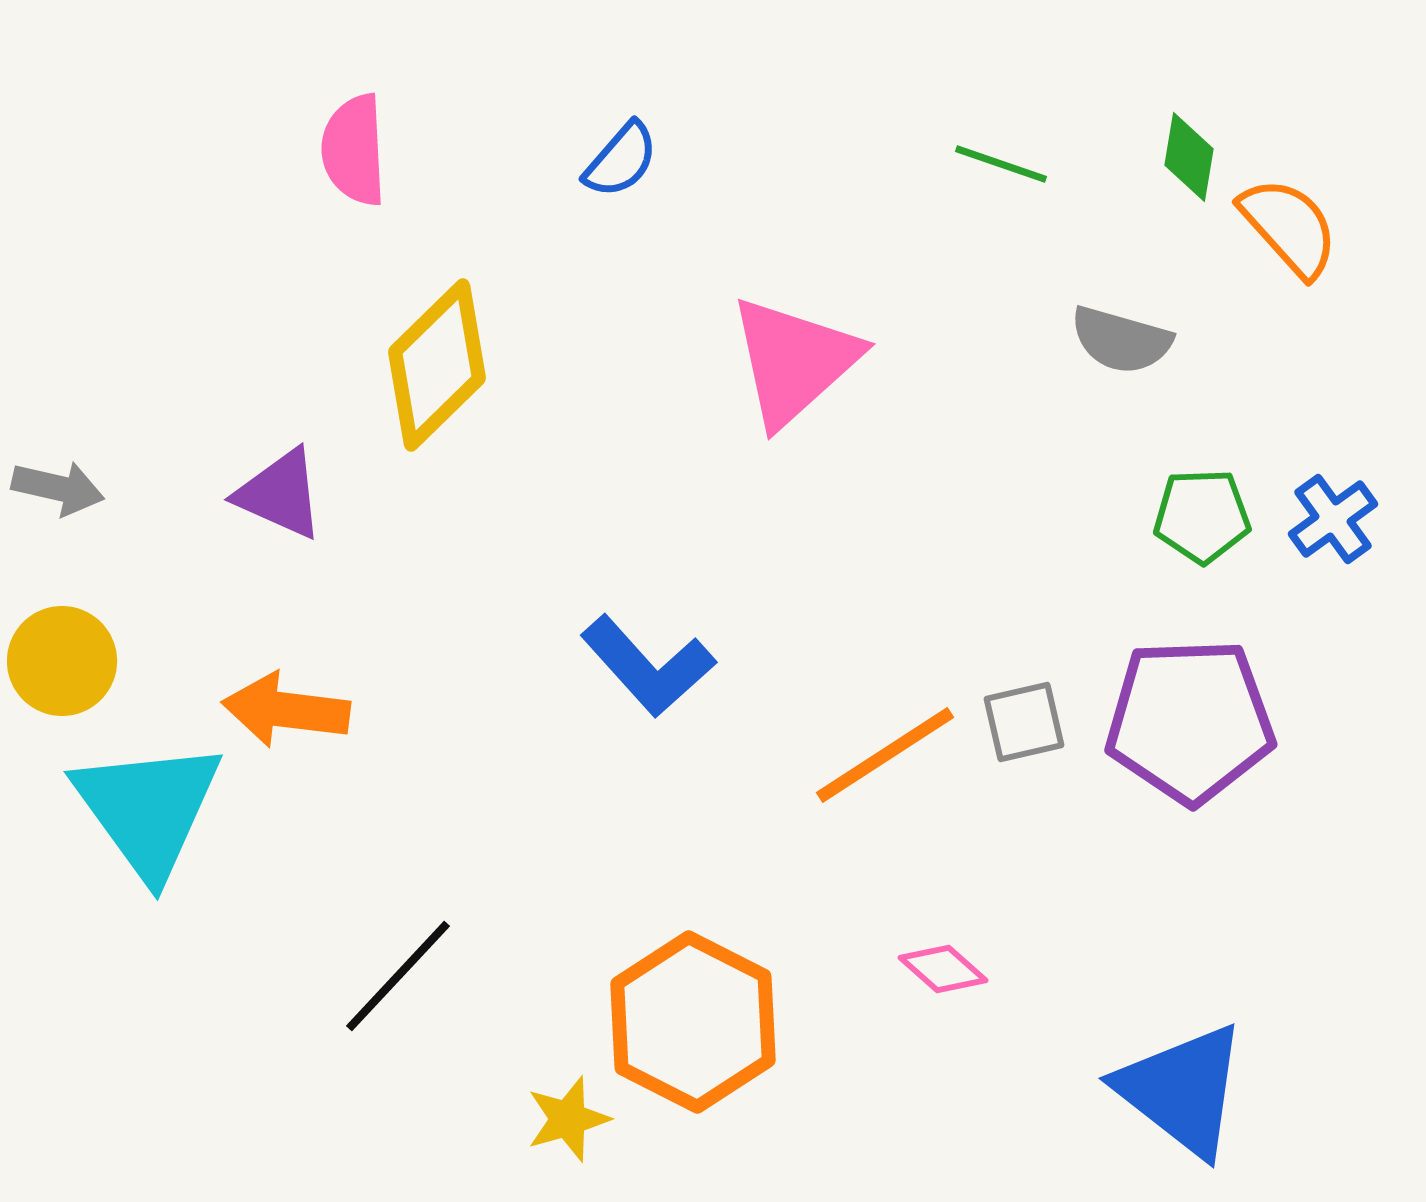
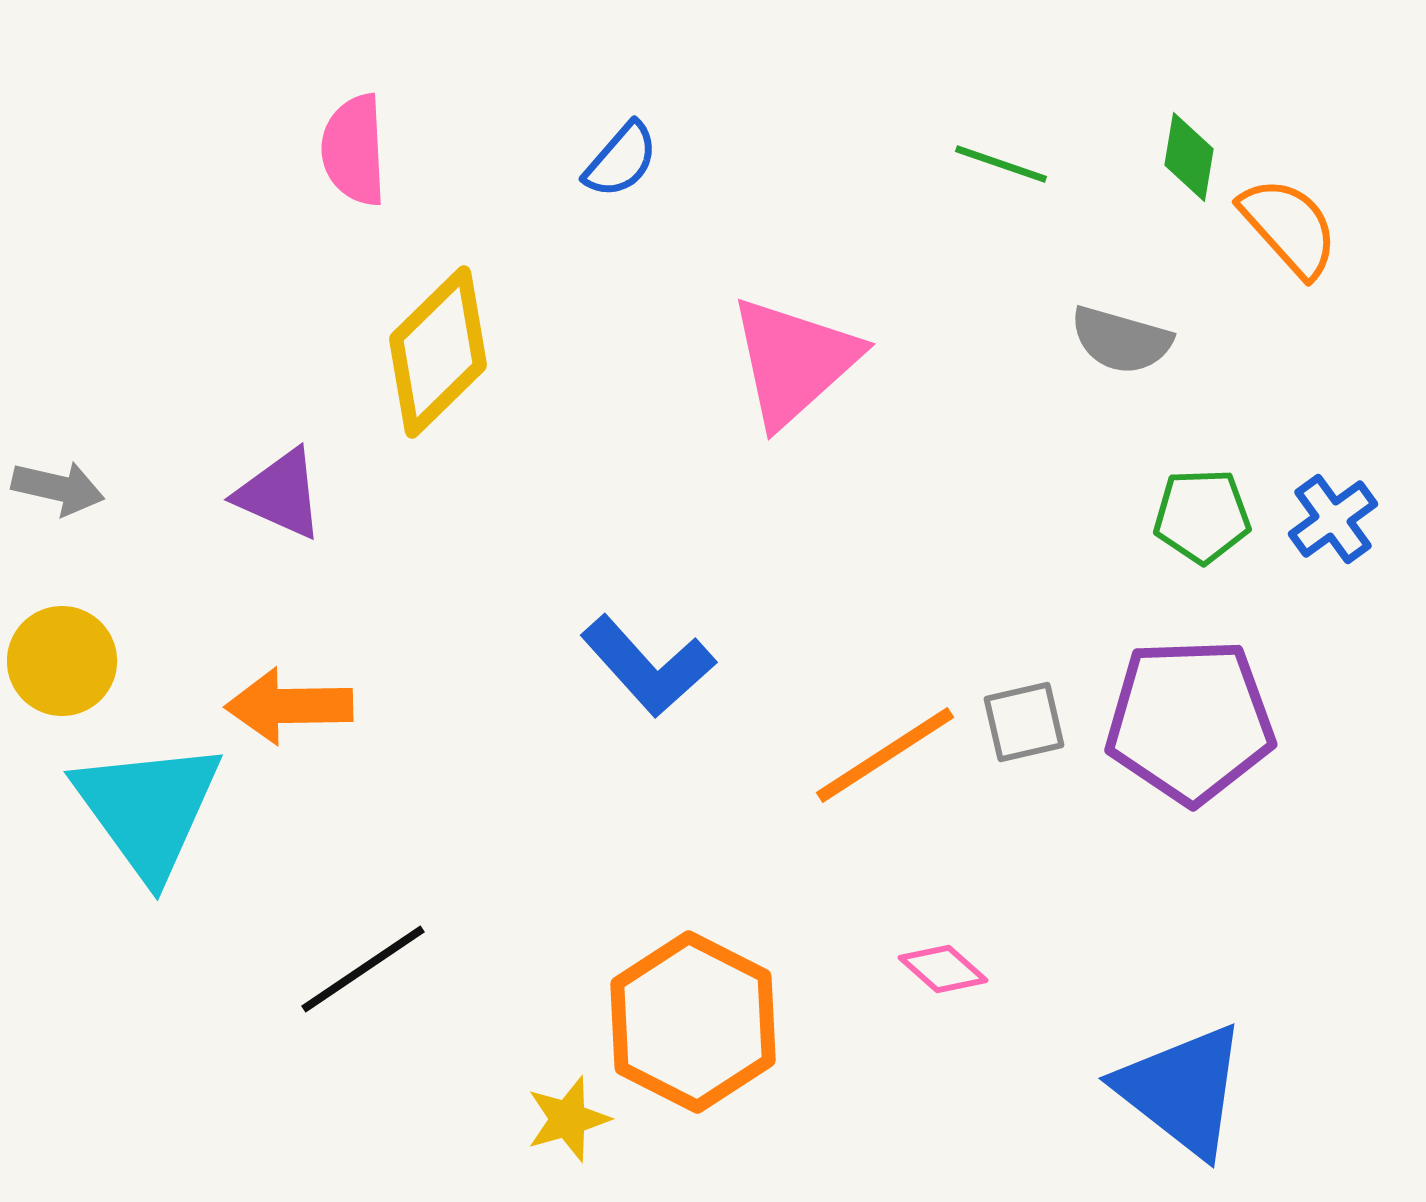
yellow diamond: moved 1 px right, 13 px up
orange arrow: moved 3 px right, 4 px up; rotated 8 degrees counterclockwise
black line: moved 35 px left, 7 px up; rotated 13 degrees clockwise
